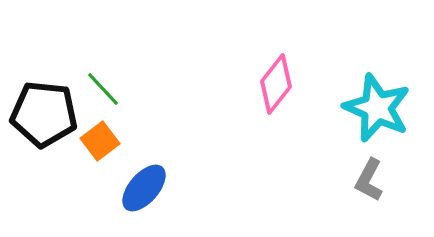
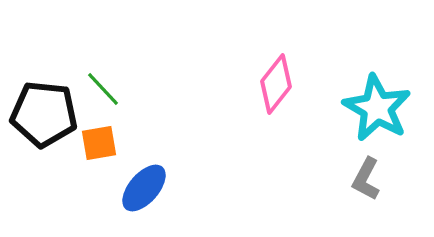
cyan star: rotated 6 degrees clockwise
orange square: moved 1 px left, 2 px down; rotated 27 degrees clockwise
gray L-shape: moved 3 px left, 1 px up
